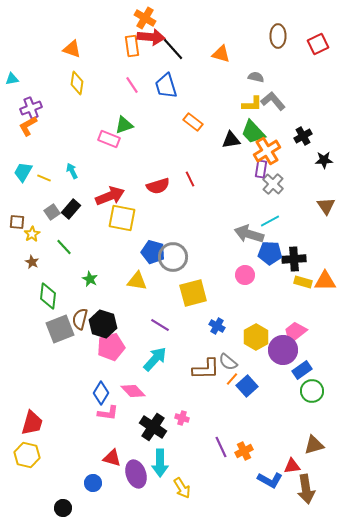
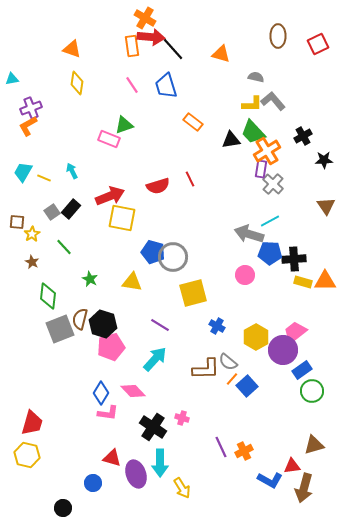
yellow triangle at (137, 281): moved 5 px left, 1 px down
brown arrow at (306, 489): moved 2 px left, 1 px up; rotated 24 degrees clockwise
